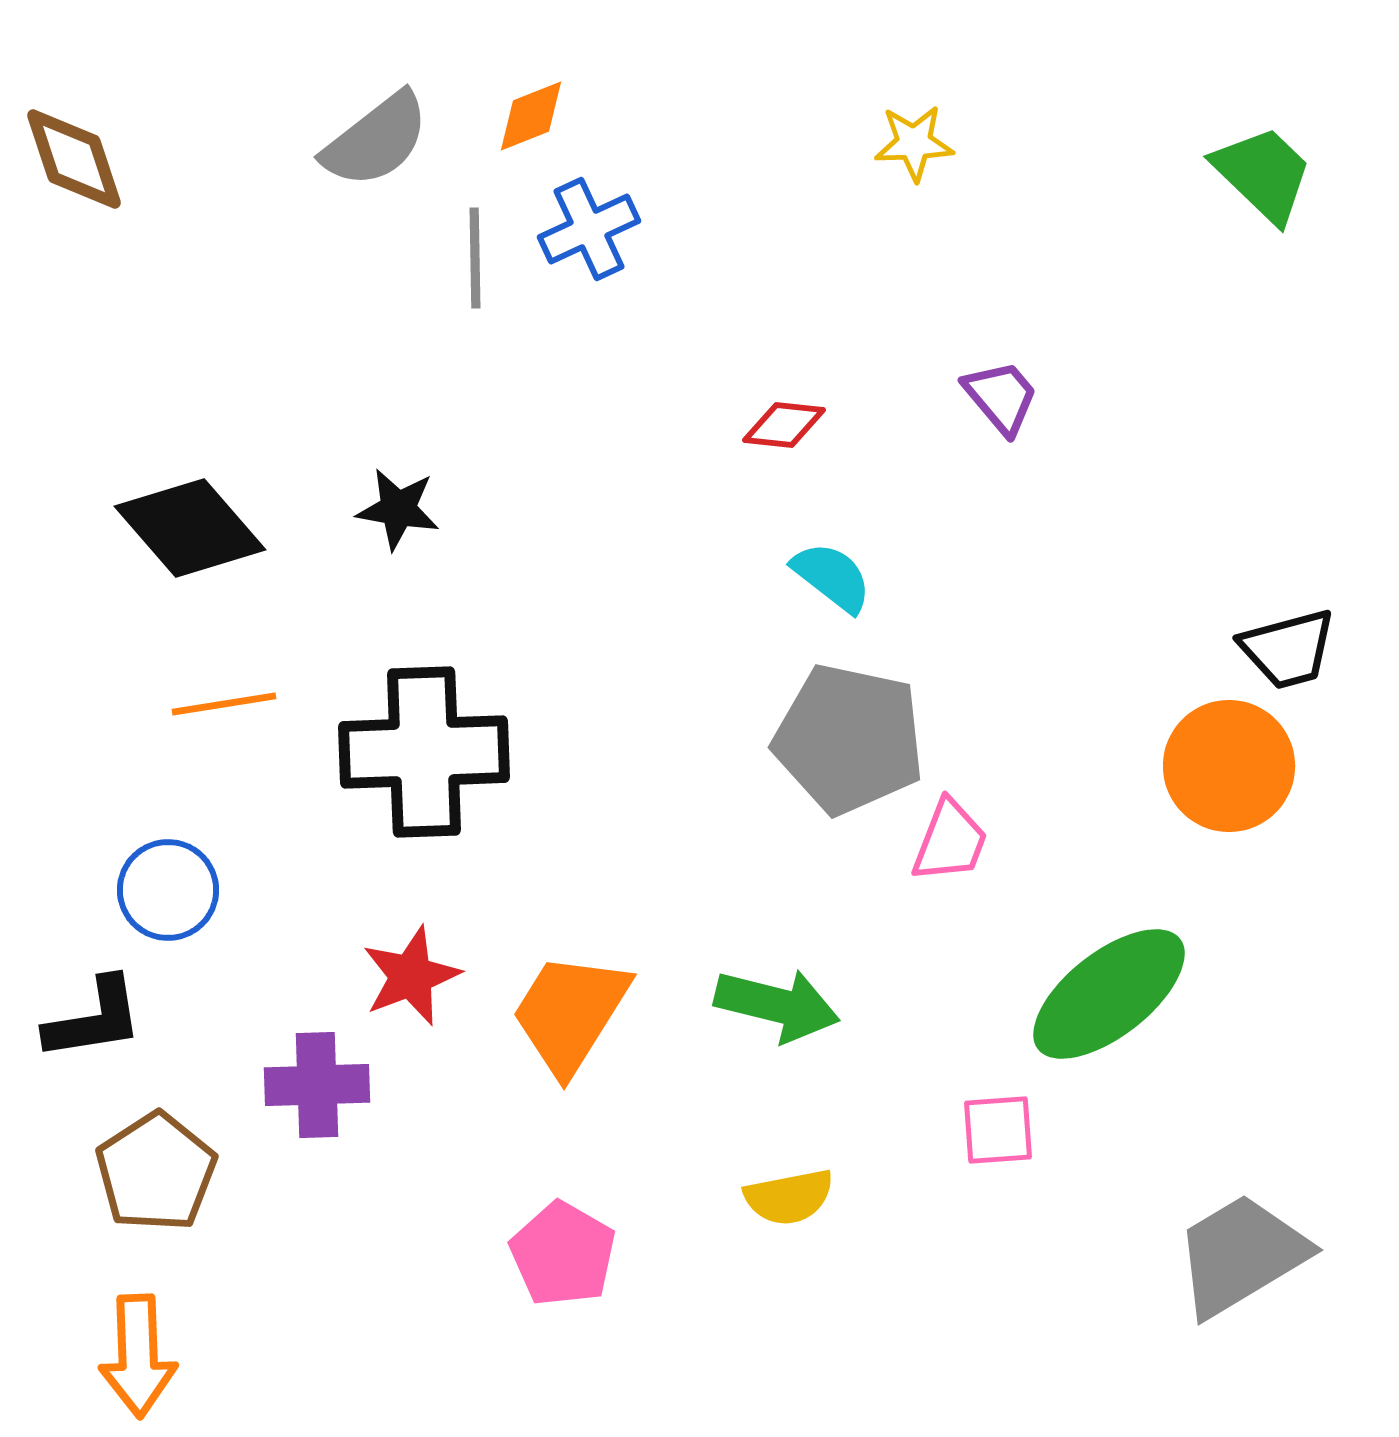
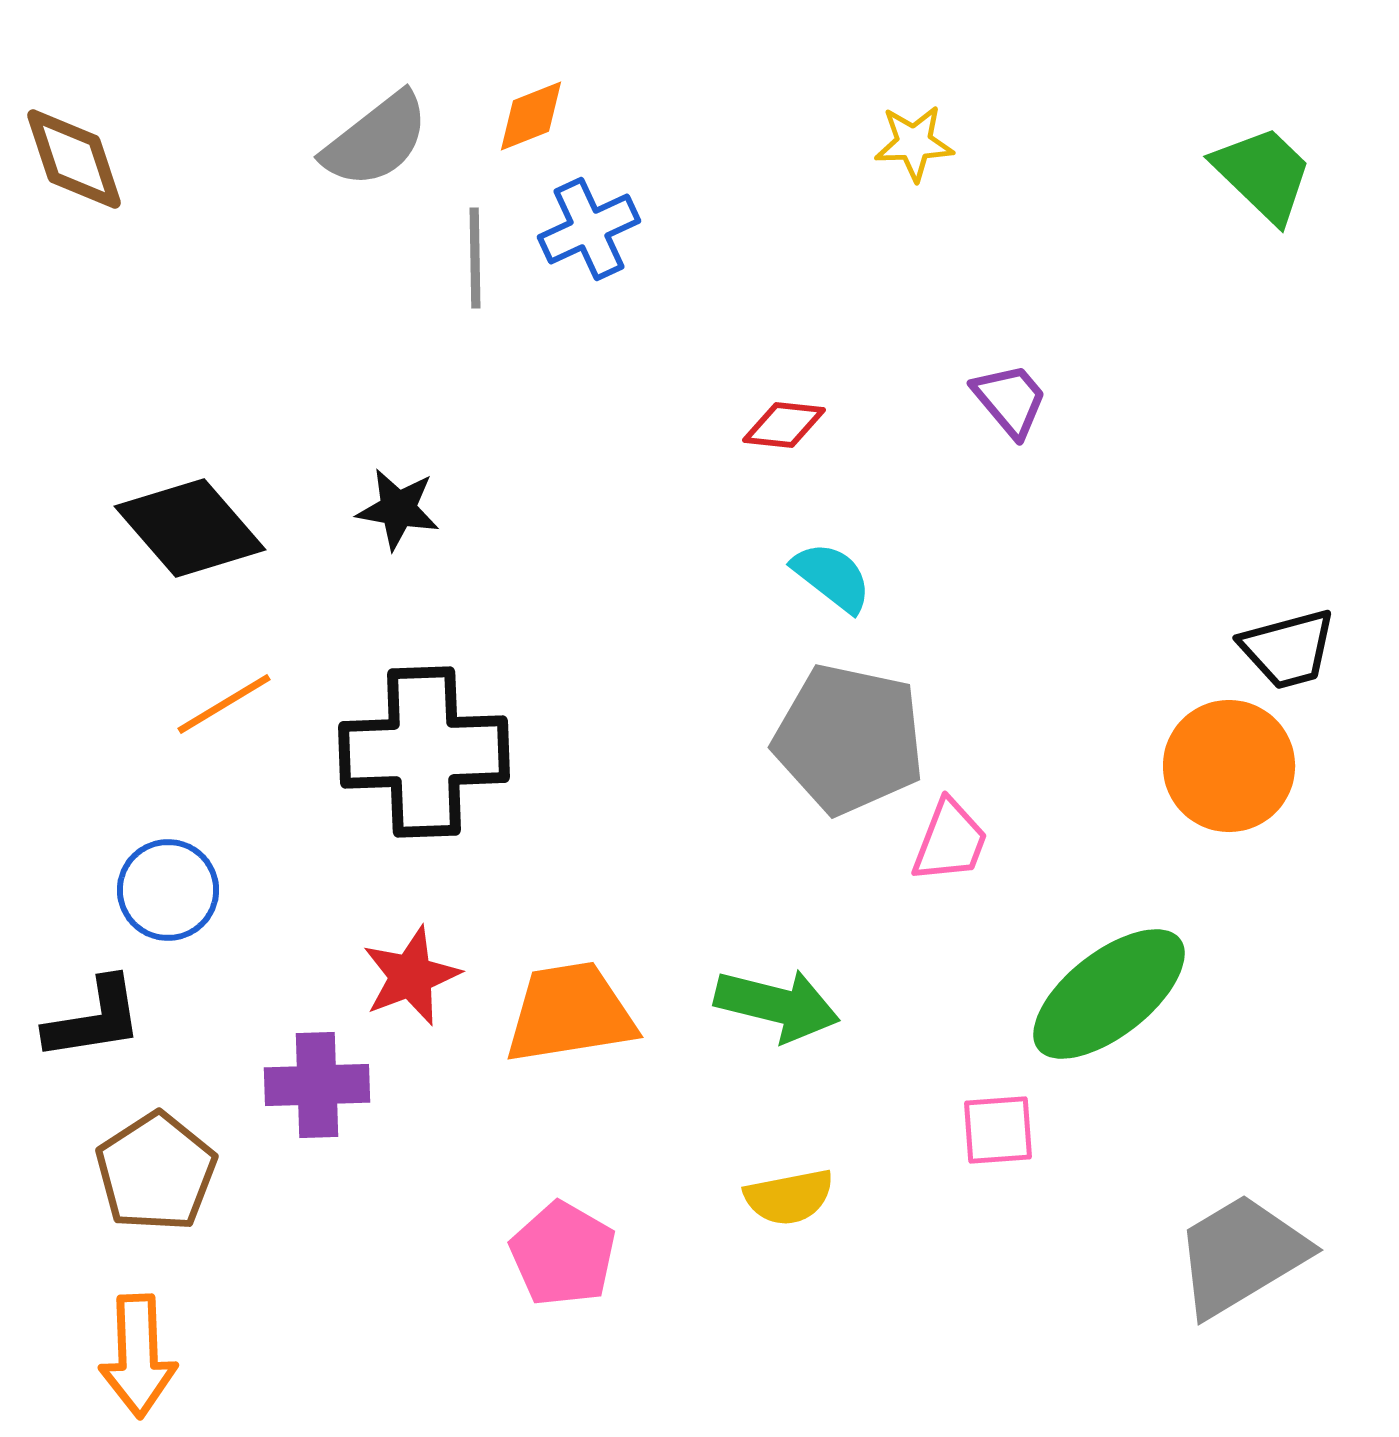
purple trapezoid: moved 9 px right, 3 px down
orange line: rotated 22 degrees counterclockwise
orange trapezoid: rotated 49 degrees clockwise
